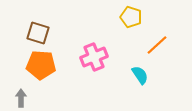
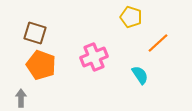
brown square: moved 3 px left
orange line: moved 1 px right, 2 px up
orange pentagon: rotated 16 degrees clockwise
